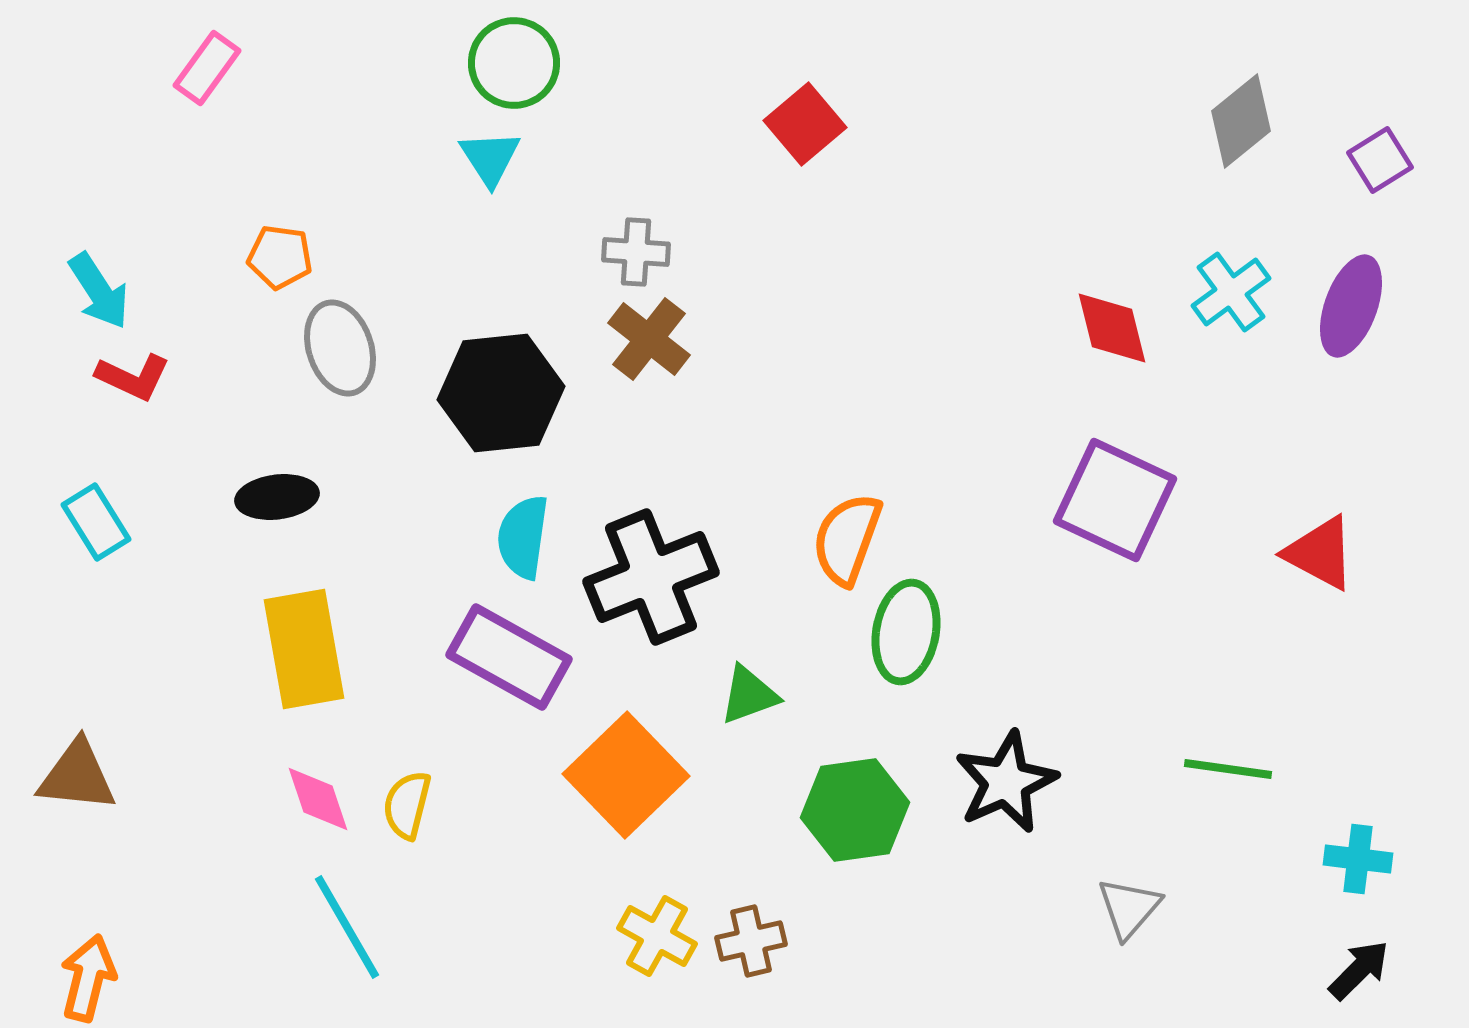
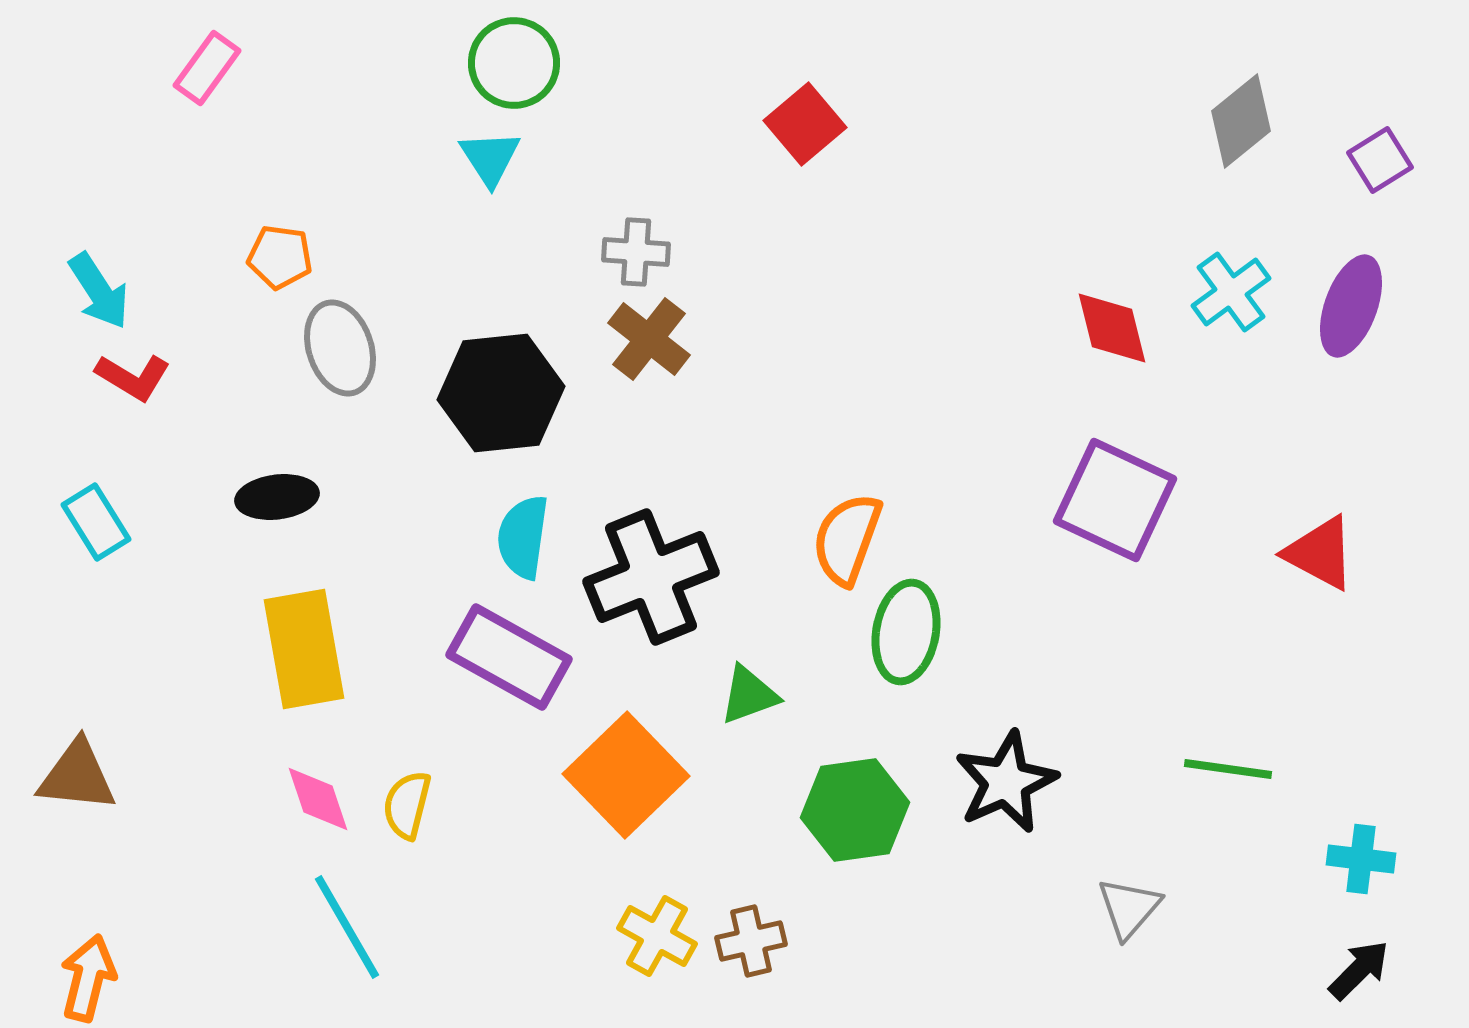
red L-shape at (133, 377): rotated 6 degrees clockwise
cyan cross at (1358, 859): moved 3 px right
